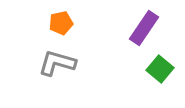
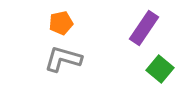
gray L-shape: moved 6 px right, 4 px up
